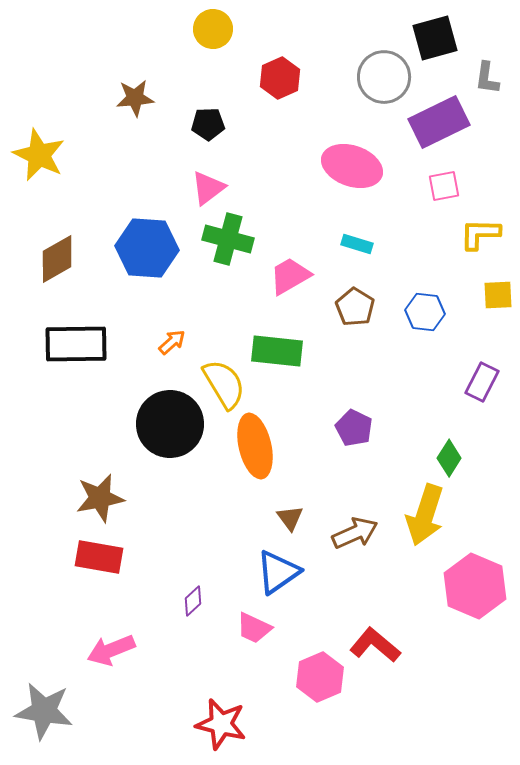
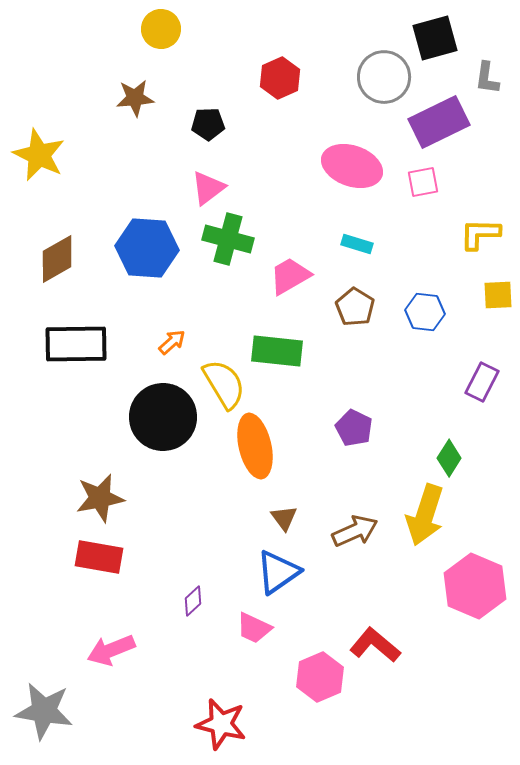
yellow circle at (213, 29): moved 52 px left
pink square at (444, 186): moved 21 px left, 4 px up
black circle at (170, 424): moved 7 px left, 7 px up
brown triangle at (290, 518): moved 6 px left
brown arrow at (355, 533): moved 2 px up
